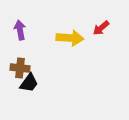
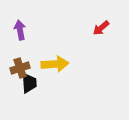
yellow arrow: moved 15 px left, 26 px down; rotated 8 degrees counterclockwise
brown cross: rotated 24 degrees counterclockwise
black trapezoid: rotated 40 degrees counterclockwise
